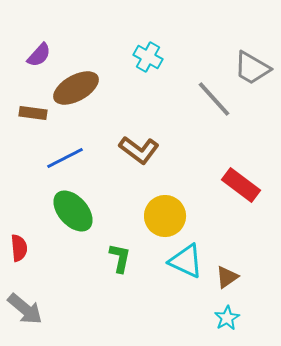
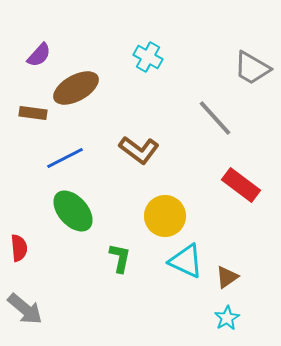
gray line: moved 1 px right, 19 px down
